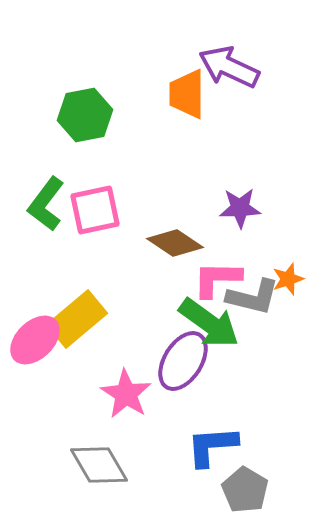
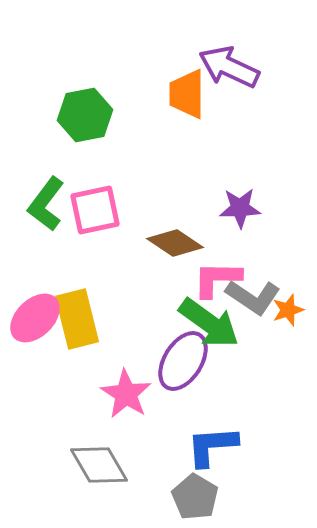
orange star: moved 31 px down
gray L-shape: rotated 20 degrees clockwise
yellow rectangle: rotated 64 degrees counterclockwise
pink ellipse: moved 22 px up
gray pentagon: moved 50 px left, 7 px down
